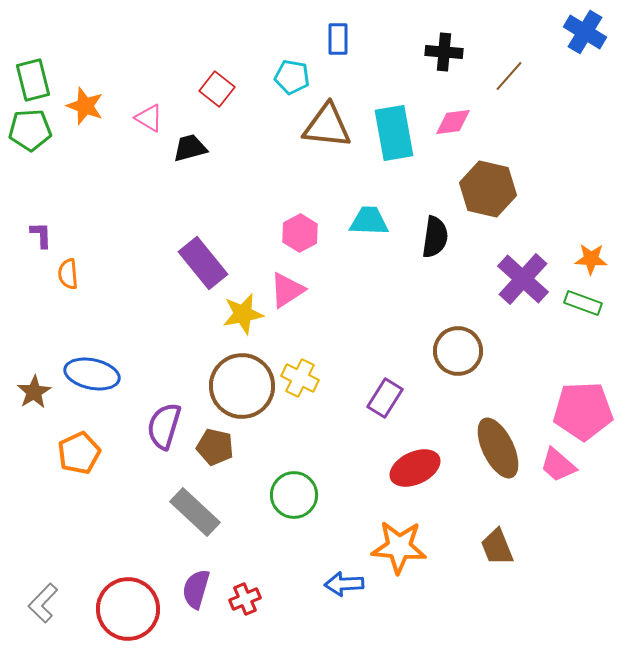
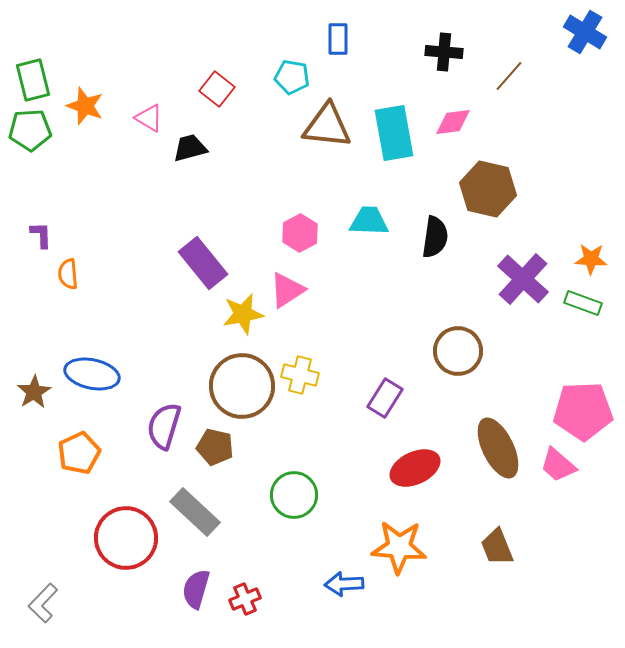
yellow cross at (300, 378): moved 3 px up; rotated 12 degrees counterclockwise
red circle at (128, 609): moved 2 px left, 71 px up
